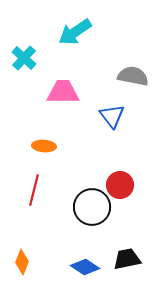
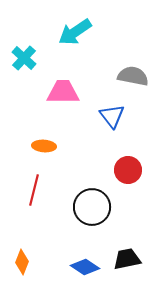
red circle: moved 8 px right, 15 px up
